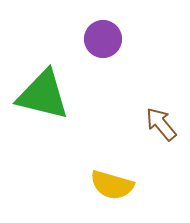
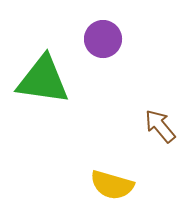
green triangle: moved 15 px up; rotated 6 degrees counterclockwise
brown arrow: moved 1 px left, 2 px down
